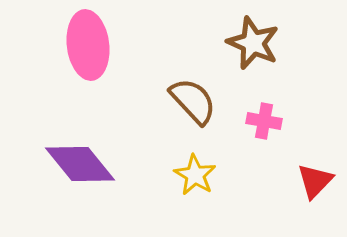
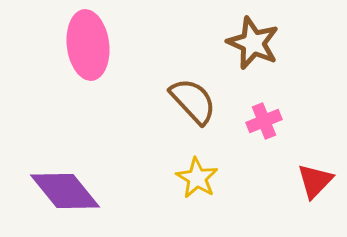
pink cross: rotated 32 degrees counterclockwise
purple diamond: moved 15 px left, 27 px down
yellow star: moved 2 px right, 3 px down
